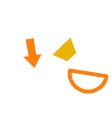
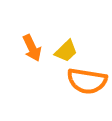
orange arrow: moved 5 px up; rotated 16 degrees counterclockwise
